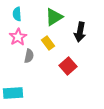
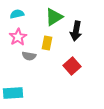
cyan semicircle: rotated 80 degrees clockwise
black arrow: moved 4 px left, 1 px up
yellow rectangle: moved 1 px left; rotated 48 degrees clockwise
gray semicircle: rotated 88 degrees clockwise
red square: moved 4 px right
